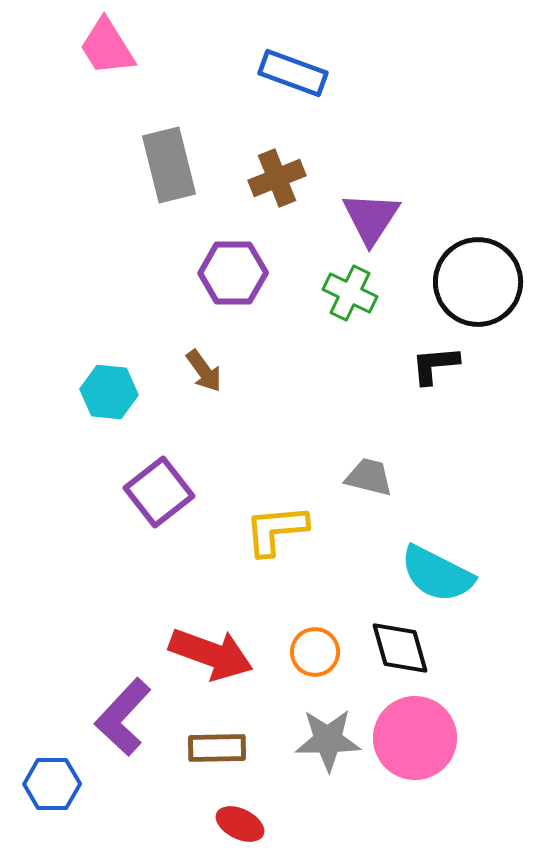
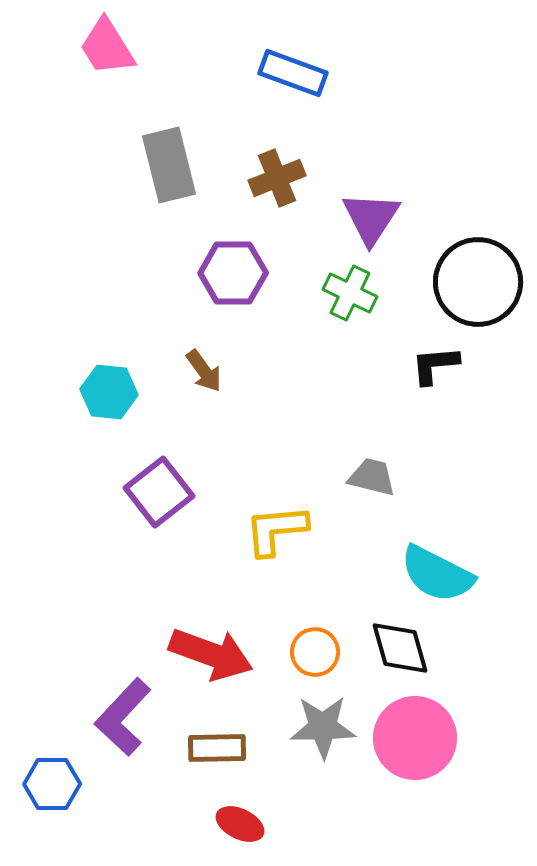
gray trapezoid: moved 3 px right
gray star: moved 5 px left, 13 px up
